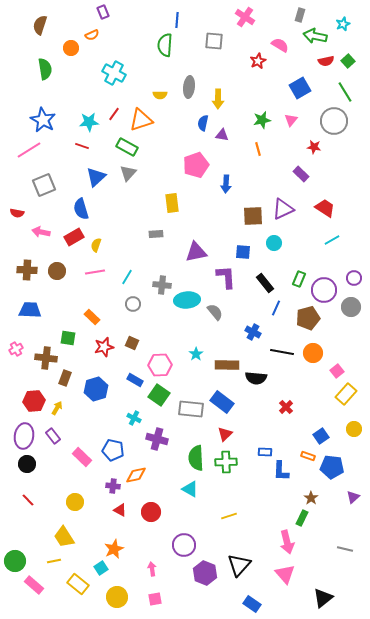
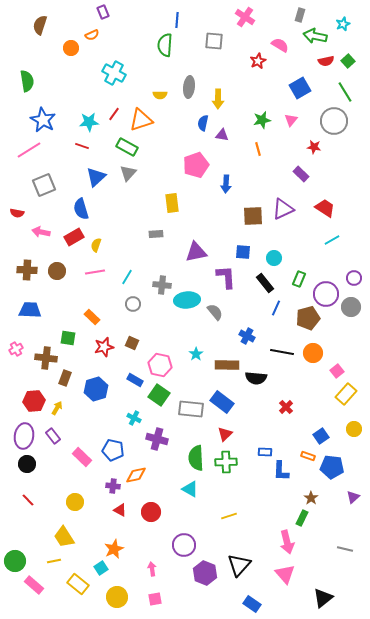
green semicircle at (45, 69): moved 18 px left, 12 px down
cyan circle at (274, 243): moved 15 px down
purple circle at (324, 290): moved 2 px right, 4 px down
blue cross at (253, 332): moved 6 px left, 4 px down
pink hexagon at (160, 365): rotated 15 degrees clockwise
